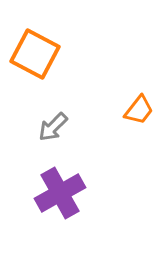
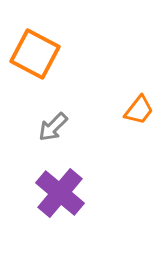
purple cross: rotated 21 degrees counterclockwise
